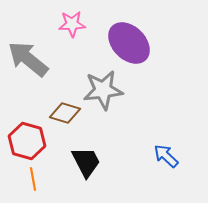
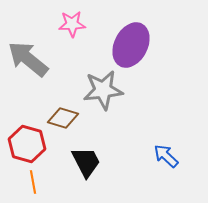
purple ellipse: moved 2 px right, 2 px down; rotated 72 degrees clockwise
brown diamond: moved 2 px left, 5 px down
red hexagon: moved 3 px down
orange line: moved 3 px down
